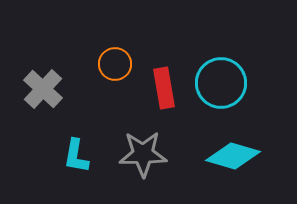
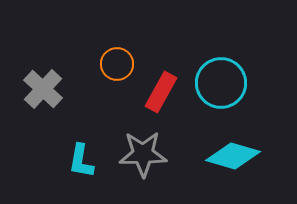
orange circle: moved 2 px right
red rectangle: moved 3 px left, 4 px down; rotated 39 degrees clockwise
cyan L-shape: moved 5 px right, 5 px down
